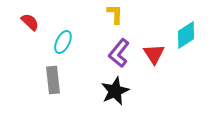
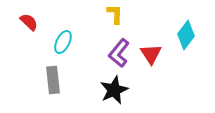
red semicircle: moved 1 px left
cyan diamond: rotated 20 degrees counterclockwise
red triangle: moved 3 px left
black star: moved 1 px left, 1 px up
